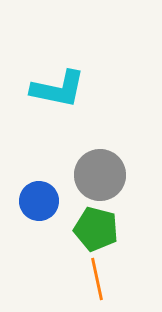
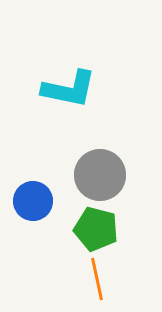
cyan L-shape: moved 11 px right
blue circle: moved 6 px left
